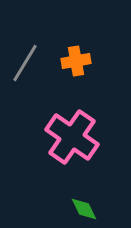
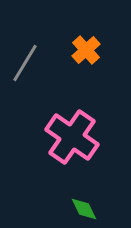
orange cross: moved 10 px right, 11 px up; rotated 32 degrees counterclockwise
